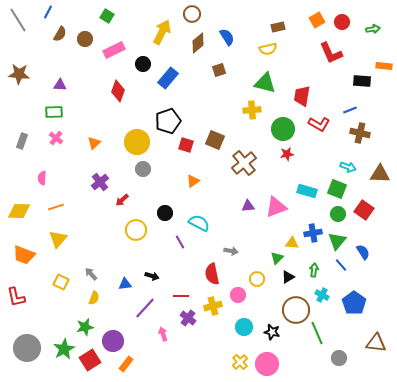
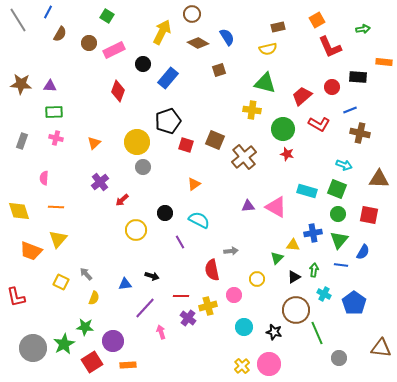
red circle at (342, 22): moved 10 px left, 65 px down
green arrow at (373, 29): moved 10 px left
brown circle at (85, 39): moved 4 px right, 4 px down
brown diamond at (198, 43): rotated 70 degrees clockwise
red L-shape at (331, 53): moved 1 px left, 6 px up
orange rectangle at (384, 66): moved 4 px up
brown star at (19, 74): moved 2 px right, 10 px down
black rectangle at (362, 81): moved 4 px left, 4 px up
purple triangle at (60, 85): moved 10 px left, 1 px down
red trapezoid at (302, 96): rotated 40 degrees clockwise
yellow cross at (252, 110): rotated 12 degrees clockwise
pink cross at (56, 138): rotated 24 degrees counterclockwise
red star at (287, 154): rotated 24 degrees clockwise
brown cross at (244, 163): moved 6 px up
cyan arrow at (348, 167): moved 4 px left, 2 px up
gray circle at (143, 169): moved 2 px up
brown triangle at (380, 174): moved 1 px left, 5 px down
pink semicircle at (42, 178): moved 2 px right
orange triangle at (193, 181): moved 1 px right, 3 px down
orange line at (56, 207): rotated 21 degrees clockwise
pink triangle at (276, 207): rotated 50 degrees clockwise
red square at (364, 210): moved 5 px right, 5 px down; rotated 24 degrees counterclockwise
yellow diamond at (19, 211): rotated 70 degrees clockwise
cyan semicircle at (199, 223): moved 3 px up
green triangle at (337, 241): moved 2 px right, 1 px up
yellow triangle at (292, 243): moved 1 px right, 2 px down
gray arrow at (231, 251): rotated 16 degrees counterclockwise
blue semicircle at (363, 252): rotated 63 degrees clockwise
orange trapezoid at (24, 255): moved 7 px right, 4 px up
blue line at (341, 265): rotated 40 degrees counterclockwise
gray arrow at (91, 274): moved 5 px left
red semicircle at (212, 274): moved 4 px up
black triangle at (288, 277): moved 6 px right
pink circle at (238, 295): moved 4 px left
cyan cross at (322, 295): moved 2 px right, 1 px up
yellow cross at (213, 306): moved 5 px left
green star at (85, 327): rotated 18 degrees clockwise
black star at (272, 332): moved 2 px right
pink arrow at (163, 334): moved 2 px left, 2 px up
brown triangle at (376, 343): moved 5 px right, 5 px down
gray circle at (27, 348): moved 6 px right
green star at (64, 349): moved 5 px up
red square at (90, 360): moved 2 px right, 2 px down
yellow cross at (240, 362): moved 2 px right, 4 px down
orange rectangle at (126, 364): moved 2 px right, 1 px down; rotated 49 degrees clockwise
pink circle at (267, 364): moved 2 px right
